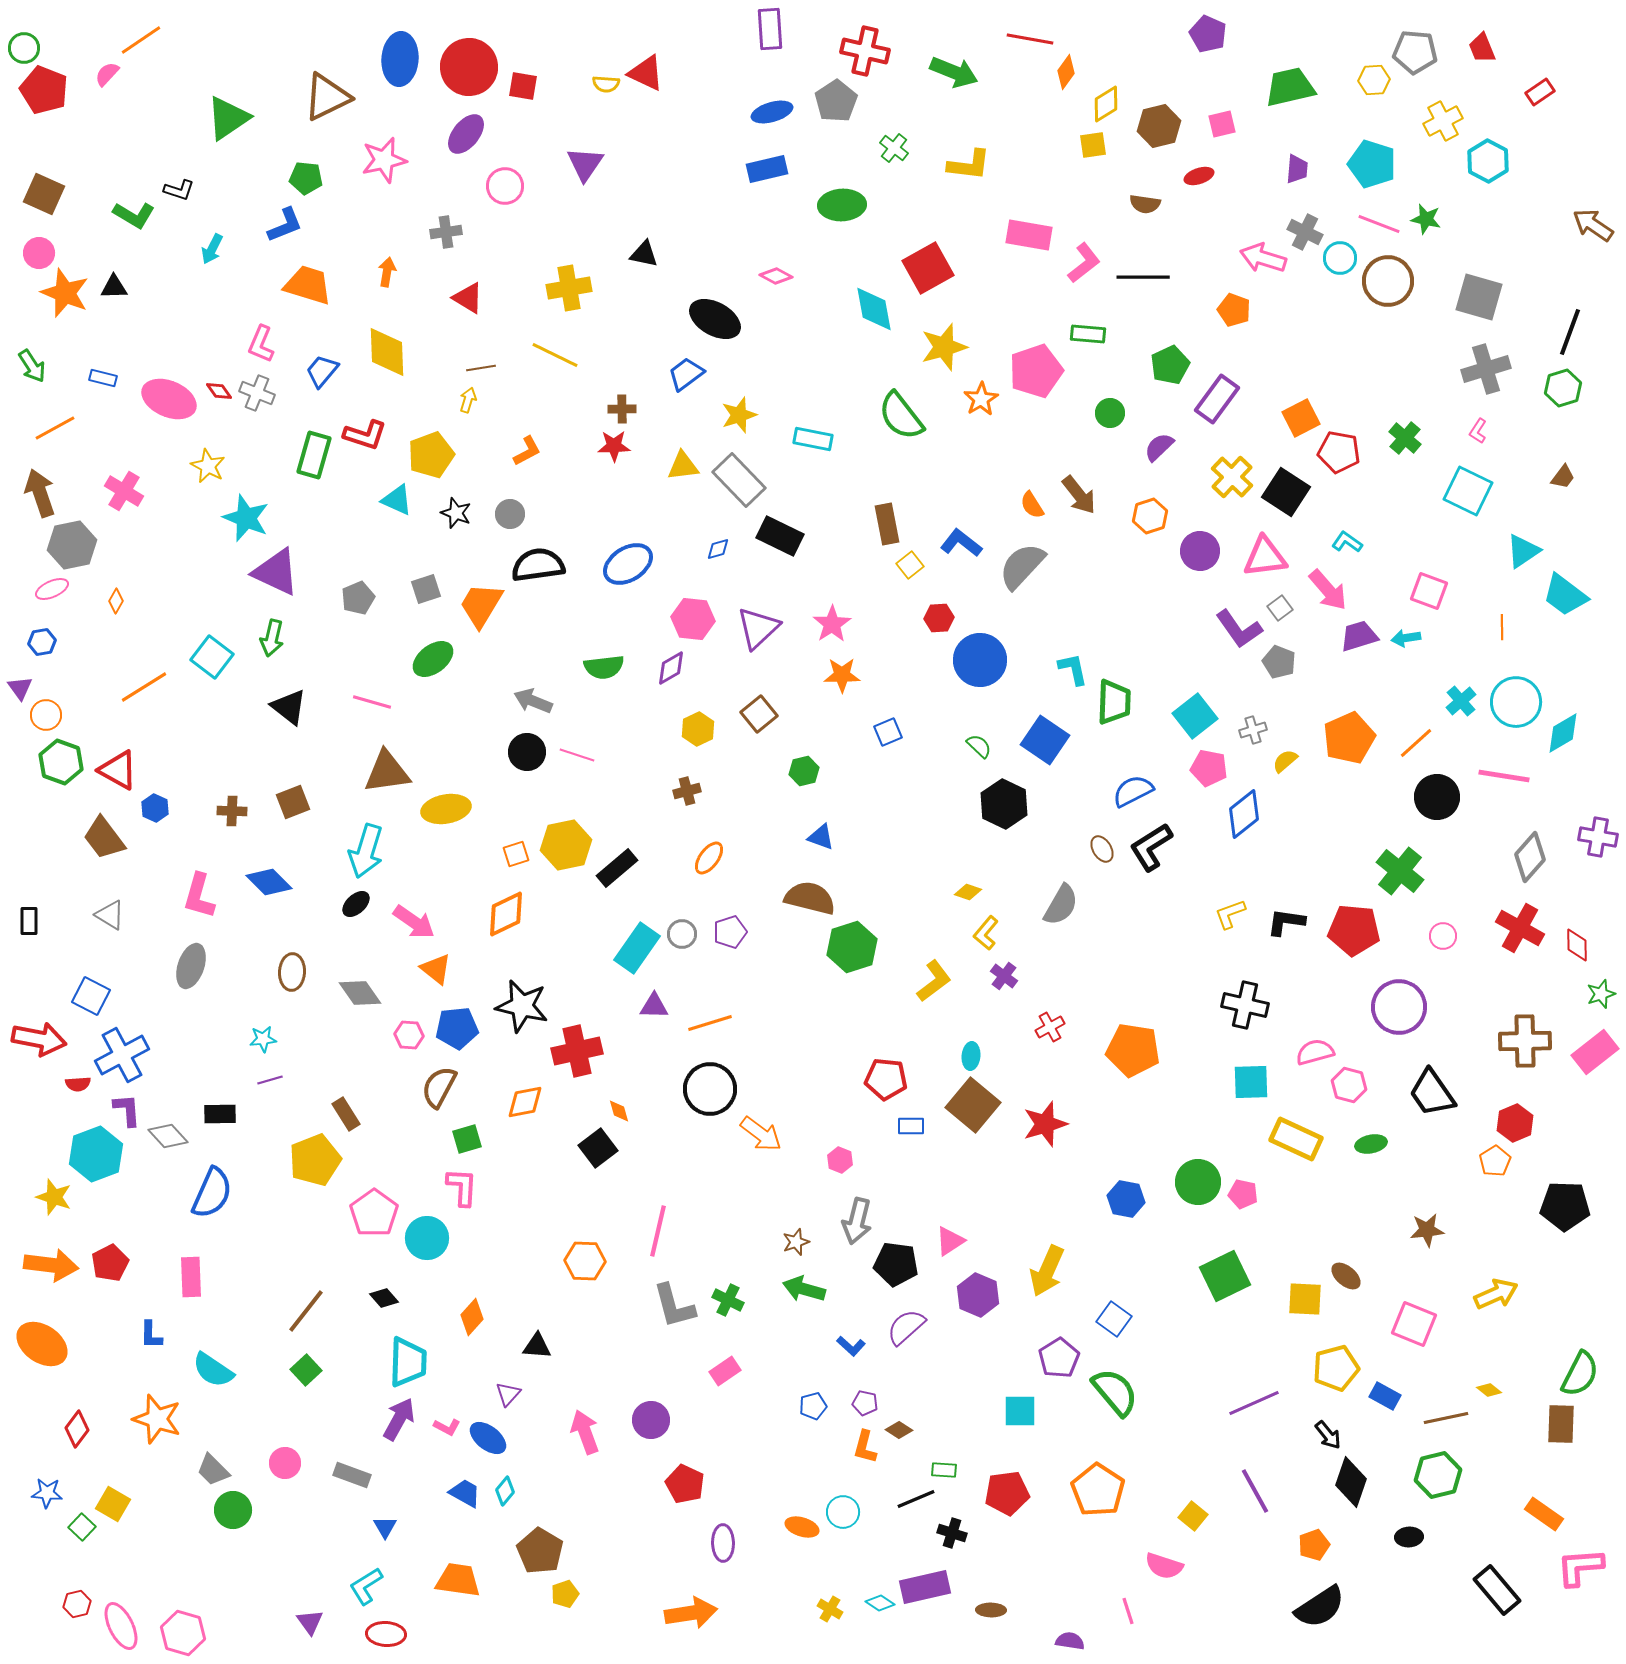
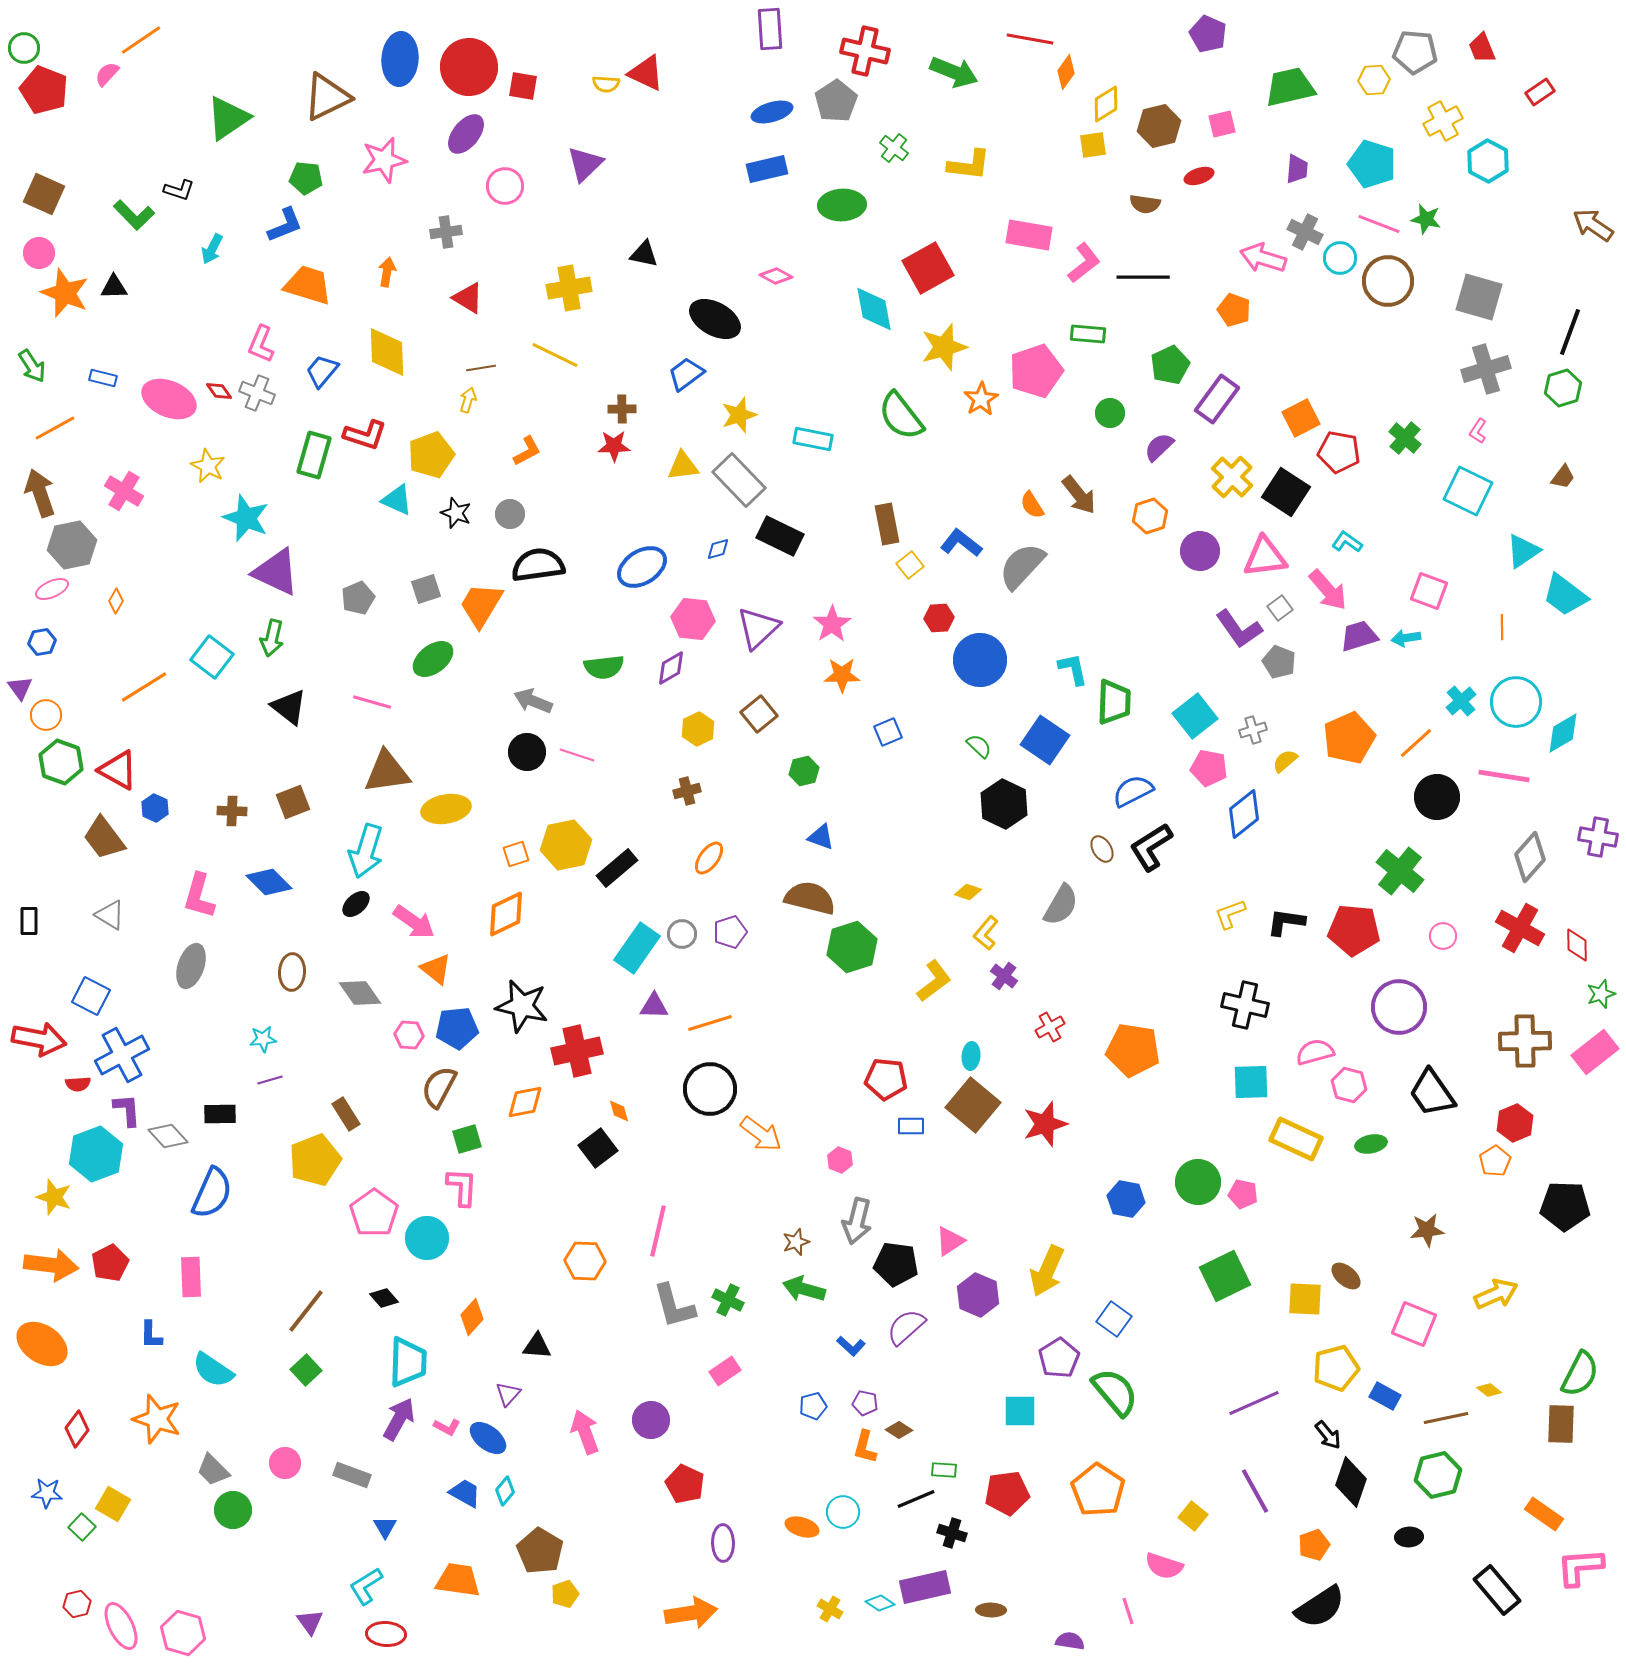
purple triangle at (585, 164): rotated 12 degrees clockwise
green L-shape at (134, 215): rotated 15 degrees clockwise
blue ellipse at (628, 564): moved 14 px right, 3 px down
